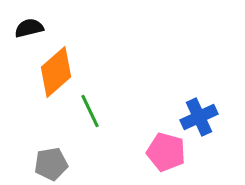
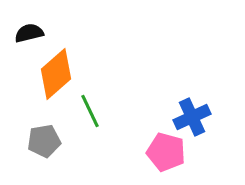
black semicircle: moved 5 px down
orange diamond: moved 2 px down
blue cross: moved 7 px left
gray pentagon: moved 7 px left, 23 px up
